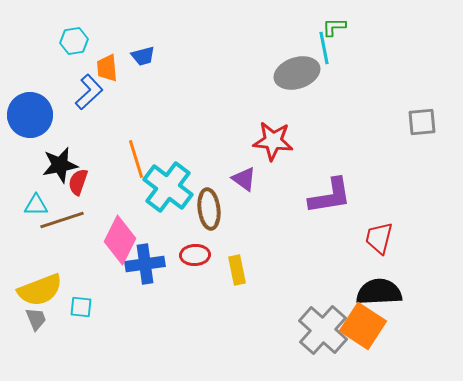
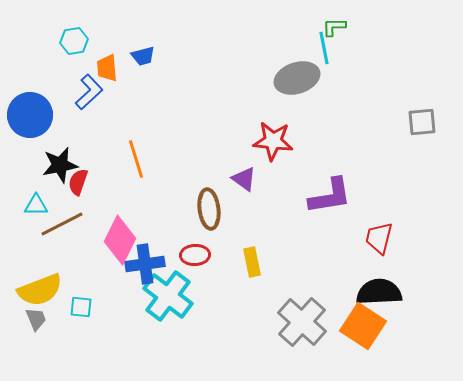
gray ellipse: moved 5 px down
cyan cross: moved 109 px down
brown line: moved 4 px down; rotated 9 degrees counterclockwise
yellow rectangle: moved 15 px right, 8 px up
gray cross: moved 21 px left, 8 px up
